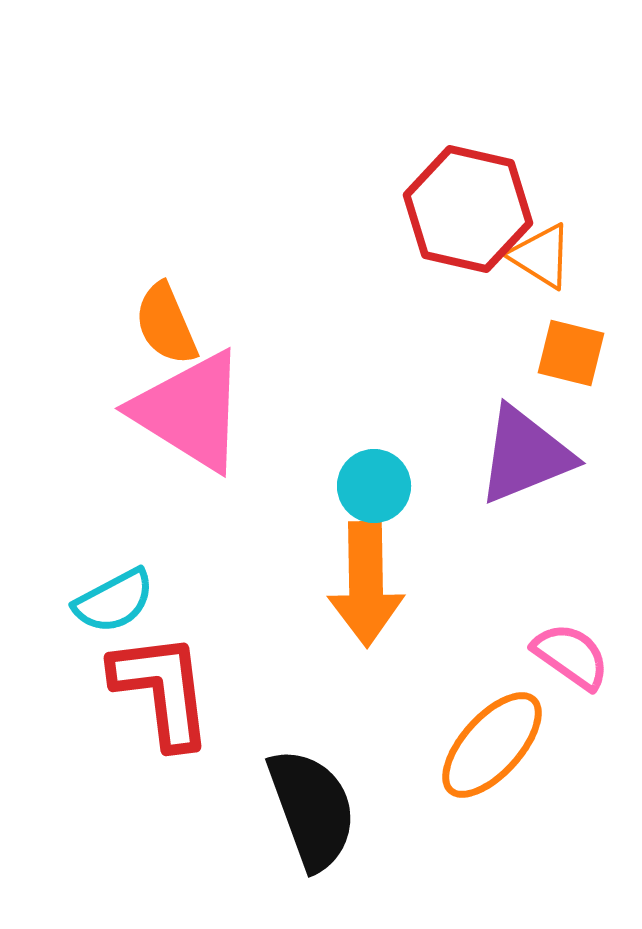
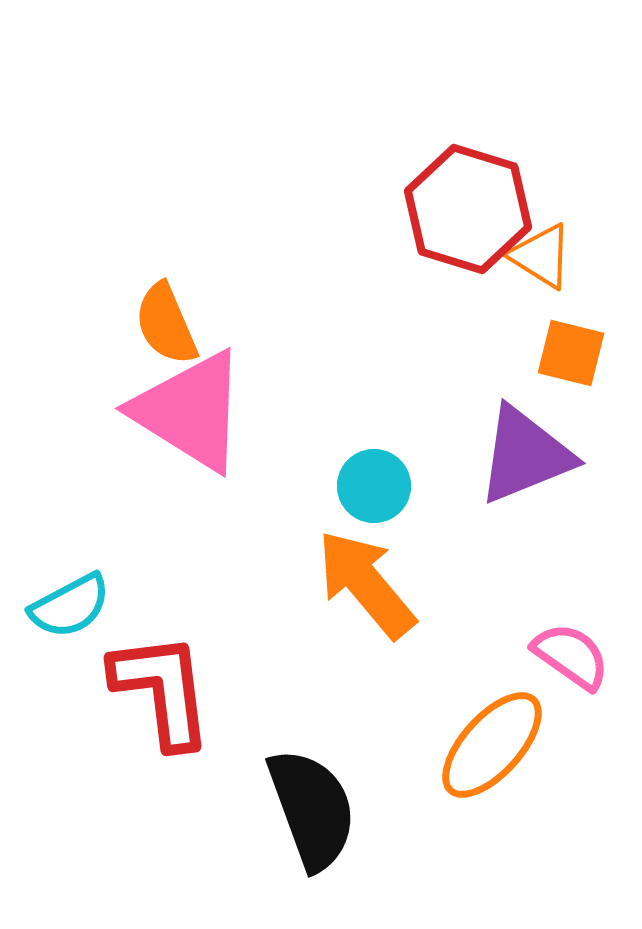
red hexagon: rotated 4 degrees clockwise
orange arrow: rotated 141 degrees clockwise
cyan semicircle: moved 44 px left, 5 px down
